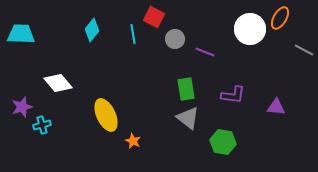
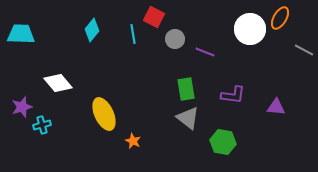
yellow ellipse: moved 2 px left, 1 px up
